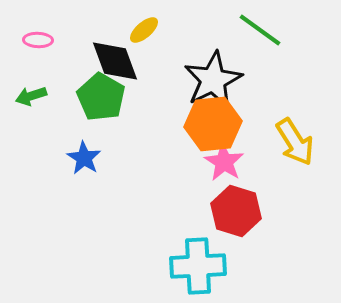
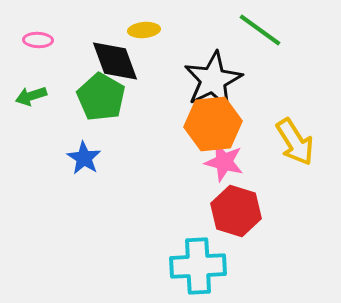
yellow ellipse: rotated 36 degrees clockwise
pink star: rotated 18 degrees counterclockwise
